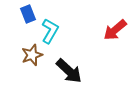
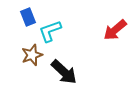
blue rectangle: moved 3 px down
cyan L-shape: rotated 140 degrees counterclockwise
black arrow: moved 5 px left, 1 px down
